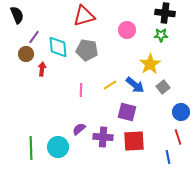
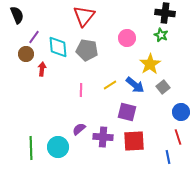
red triangle: rotated 35 degrees counterclockwise
pink circle: moved 8 px down
green star: rotated 24 degrees clockwise
